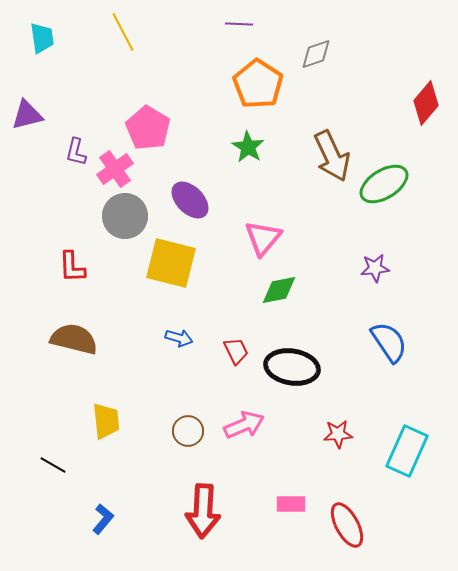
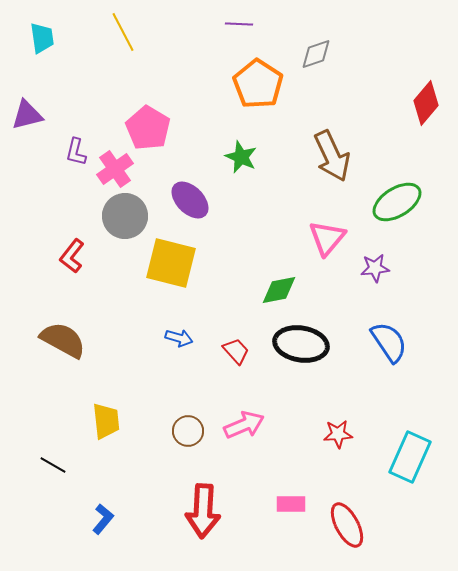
green star: moved 7 px left, 10 px down; rotated 8 degrees counterclockwise
green ellipse: moved 13 px right, 18 px down
pink triangle: moved 64 px right
red L-shape: moved 11 px up; rotated 40 degrees clockwise
brown semicircle: moved 11 px left, 1 px down; rotated 15 degrees clockwise
red trapezoid: rotated 16 degrees counterclockwise
black ellipse: moved 9 px right, 23 px up
cyan rectangle: moved 3 px right, 6 px down
